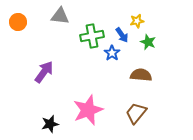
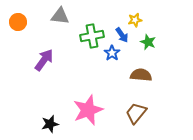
yellow star: moved 2 px left, 1 px up
purple arrow: moved 12 px up
